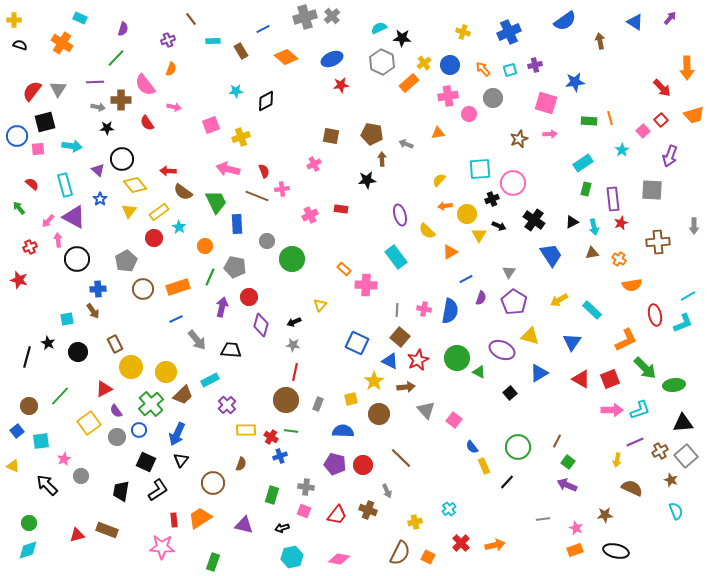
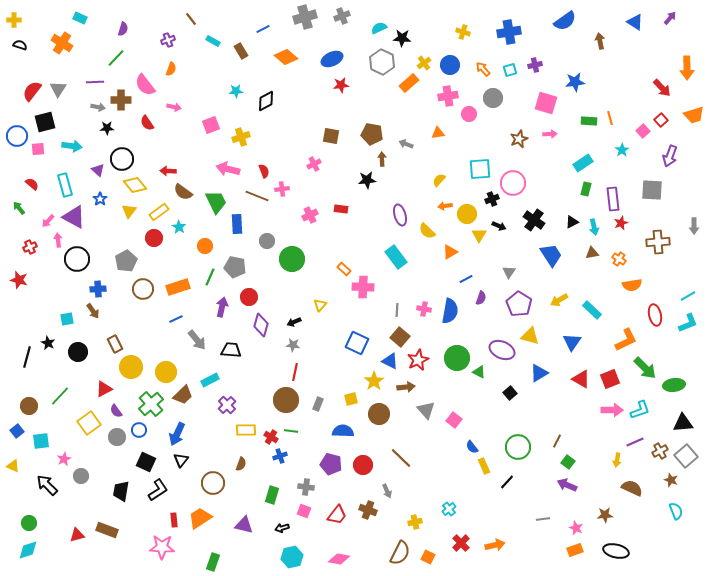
gray cross at (332, 16): moved 10 px right; rotated 21 degrees clockwise
blue cross at (509, 32): rotated 15 degrees clockwise
cyan rectangle at (213, 41): rotated 32 degrees clockwise
pink cross at (366, 285): moved 3 px left, 2 px down
purple pentagon at (514, 302): moved 5 px right, 2 px down
cyan L-shape at (683, 323): moved 5 px right
purple pentagon at (335, 464): moved 4 px left
